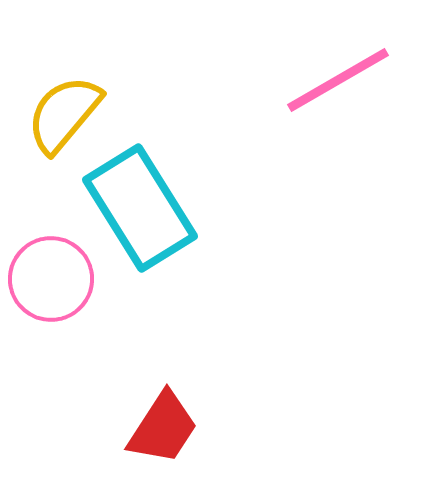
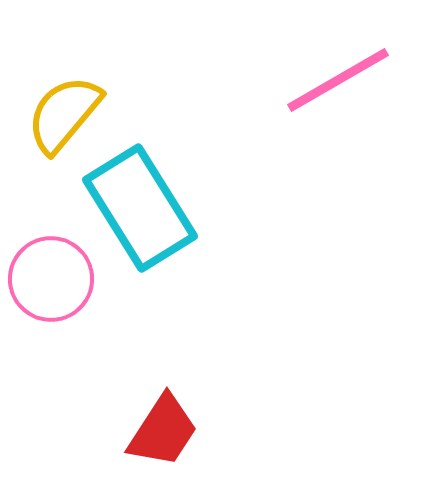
red trapezoid: moved 3 px down
